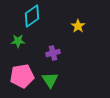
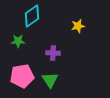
yellow star: rotated 24 degrees clockwise
purple cross: rotated 16 degrees clockwise
